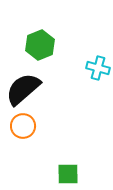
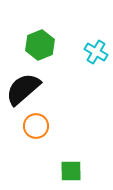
cyan cross: moved 2 px left, 16 px up; rotated 15 degrees clockwise
orange circle: moved 13 px right
green square: moved 3 px right, 3 px up
